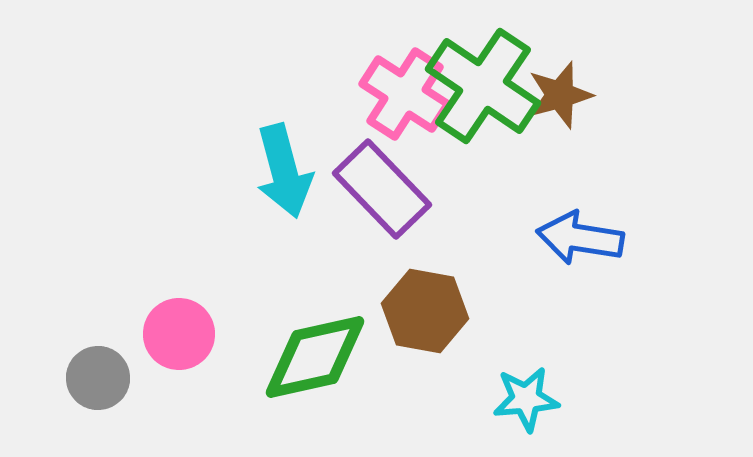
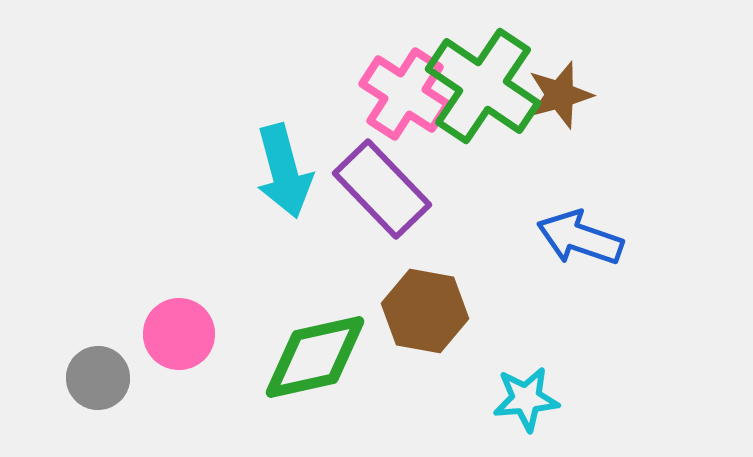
blue arrow: rotated 10 degrees clockwise
